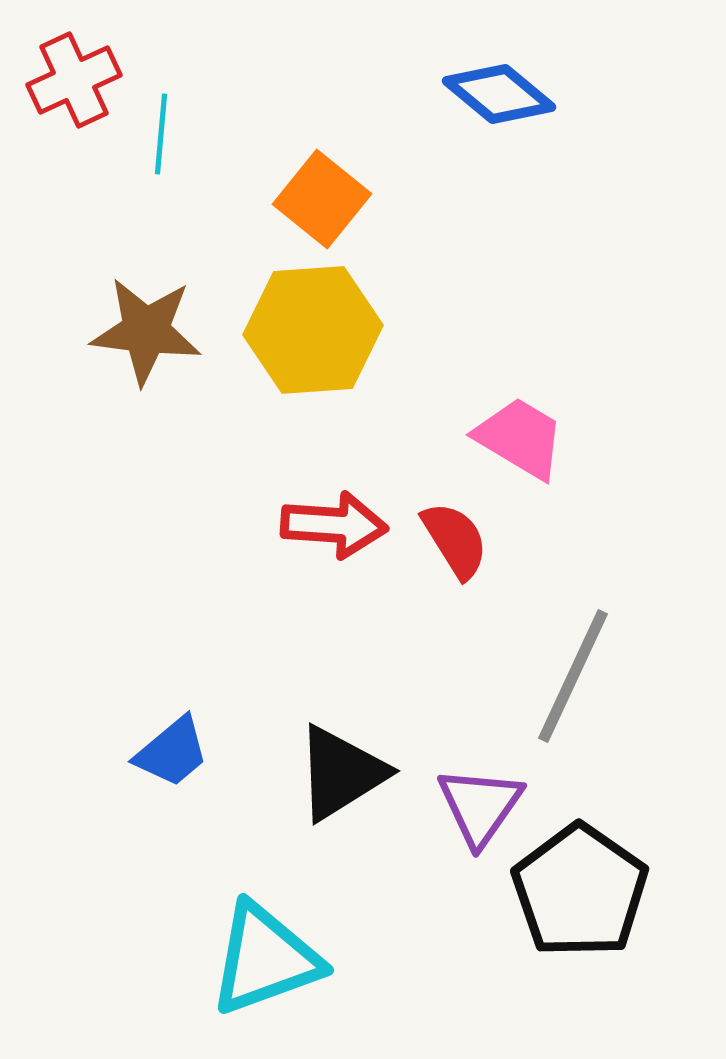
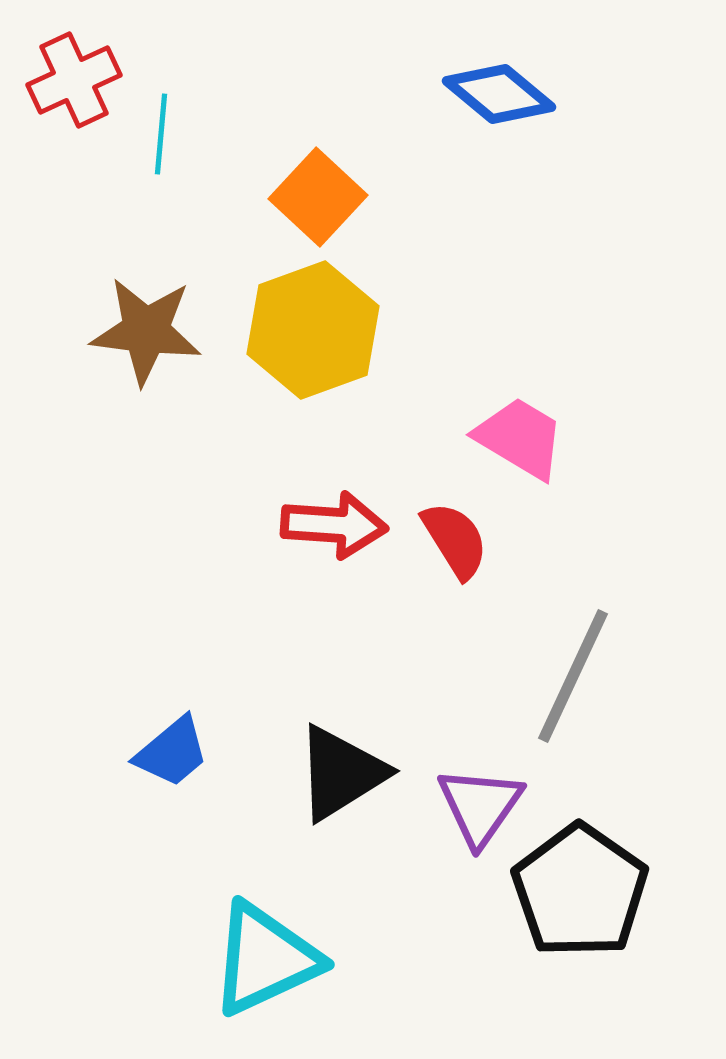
orange square: moved 4 px left, 2 px up; rotated 4 degrees clockwise
yellow hexagon: rotated 16 degrees counterclockwise
cyan triangle: rotated 5 degrees counterclockwise
